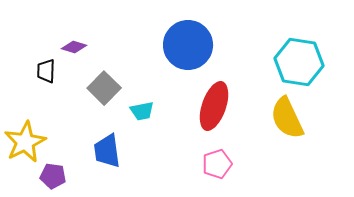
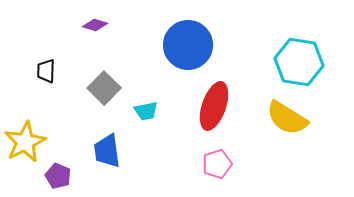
purple diamond: moved 21 px right, 22 px up
cyan trapezoid: moved 4 px right
yellow semicircle: rotated 33 degrees counterclockwise
purple pentagon: moved 5 px right; rotated 15 degrees clockwise
